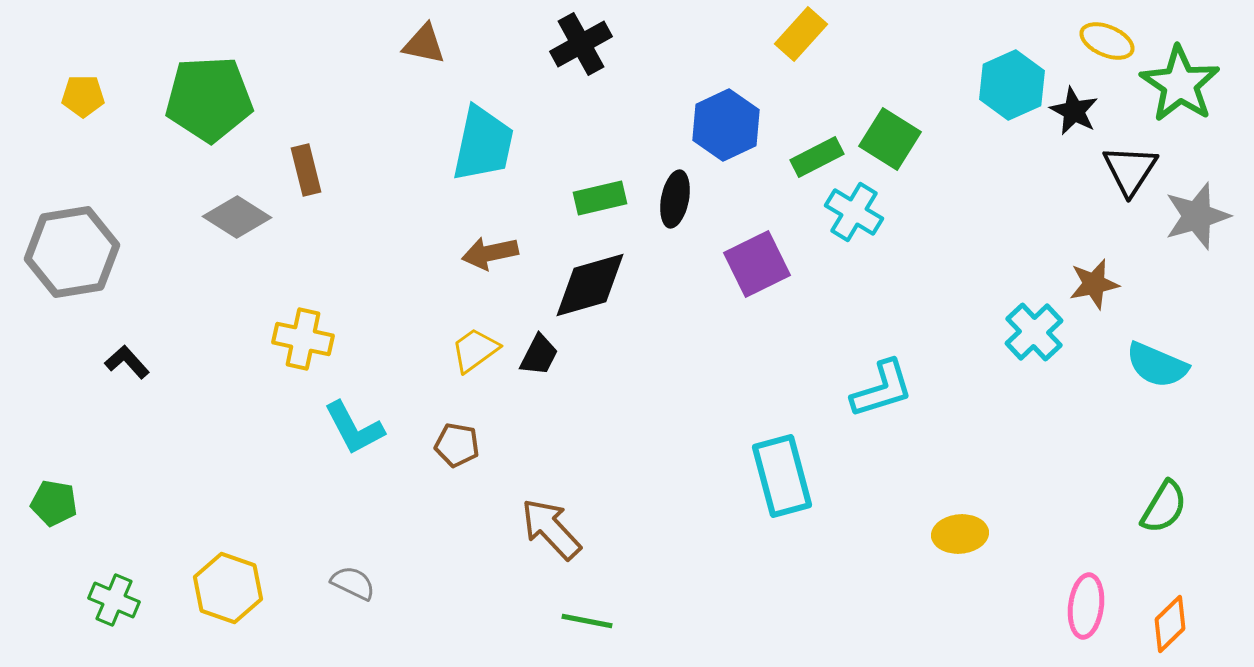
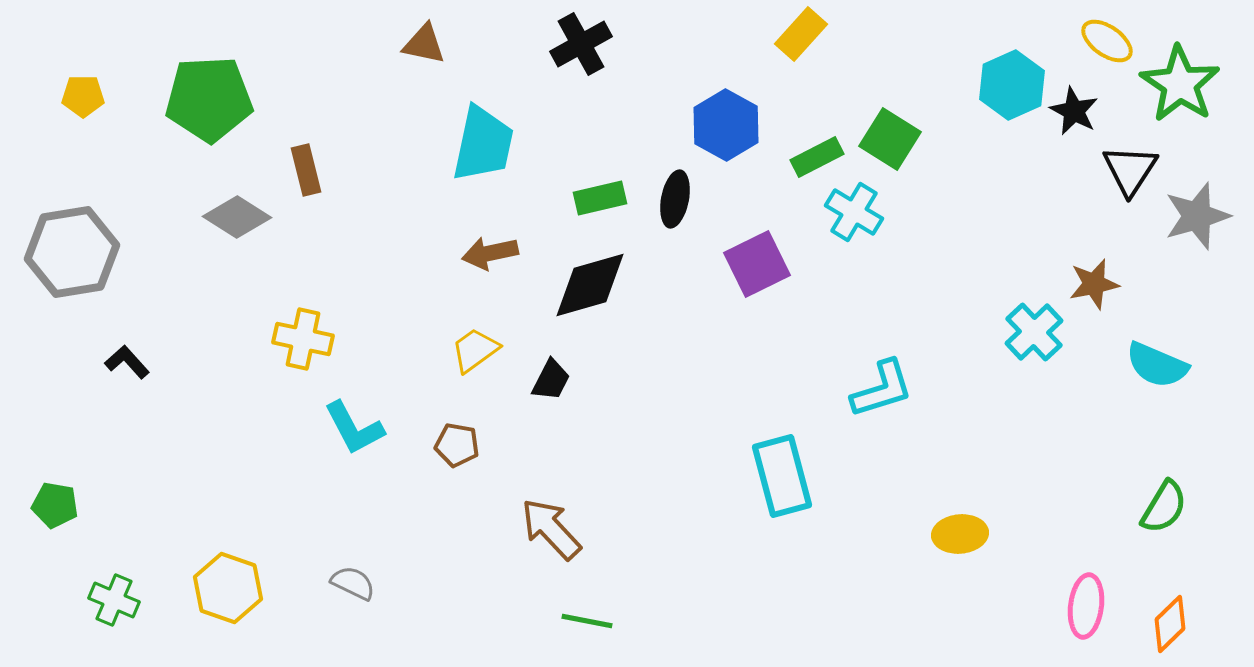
yellow ellipse at (1107, 41): rotated 12 degrees clockwise
blue hexagon at (726, 125): rotated 6 degrees counterclockwise
black trapezoid at (539, 355): moved 12 px right, 25 px down
green pentagon at (54, 503): moved 1 px right, 2 px down
